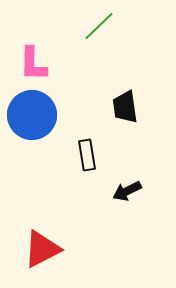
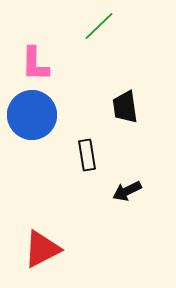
pink L-shape: moved 2 px right
